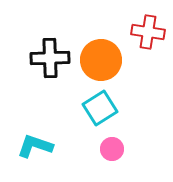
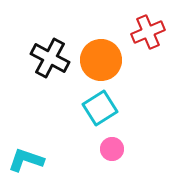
red cross: rotated 32 degrees counterclockwise
black cross: rotated 30 degrees clockwise
cyan L-shape: moved 9 px left, 14 px down
